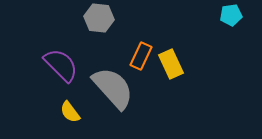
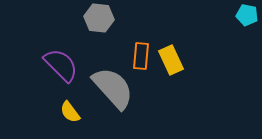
cyan pentagon: moved 16 px right; rotated 20 degrees clockwise
orange rectangle: rotated 20 degrees counterclockwise
yellow rectangle: moved 4 px up
